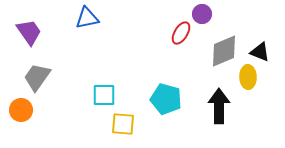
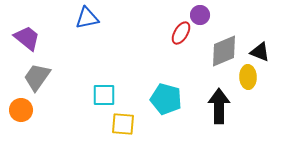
purple circle: moved 2 px left, 1 px down
purple trapezoid: moved 2 px left, 6 px down; rotated 16 degrees counterclockwise
